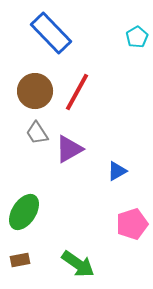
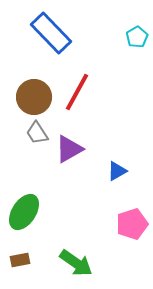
brown circle: moved 1 px left, 6 px down
green arrow: moved 2 px left, 1 px up
